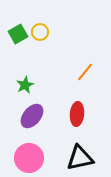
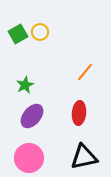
red ellipse: moved 2 px right, 1 px up
black triangle: moved 4 px right, 1 px up
